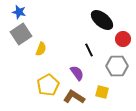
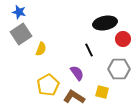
black ellipse: moved 3 px right, 3 px down; rotated 50 degrees counterclockwise
gray hexagon: moved 2 px right, 3 px down
